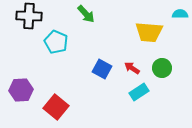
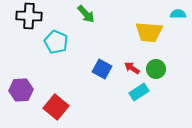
cyan semicircle: moved 2 px left
green circle: moved 6 px left, 1 px down
